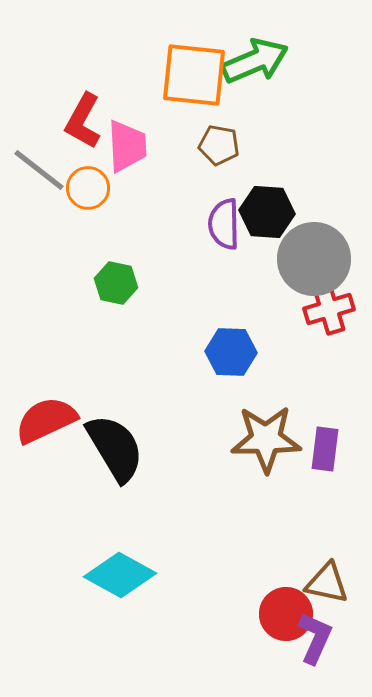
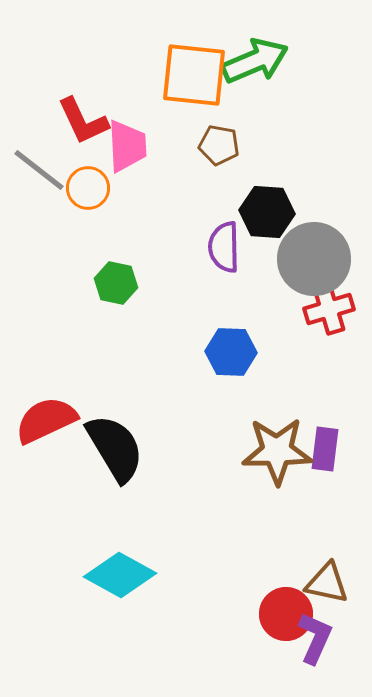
red L-shape: rotated 54 degrees counterclockwise
purple semicircle: moved 23 px down
brown star: moved 11 px right, 12 px down
